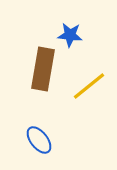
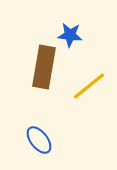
brown rectangle: moved 1 px right, 2 px up
